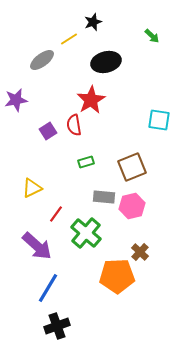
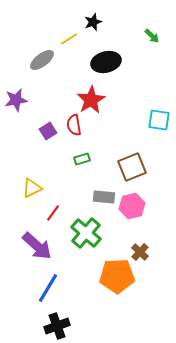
green rectangle: moved 4 px left, 3 px up
red line: moved 3 px left, 1 px up
